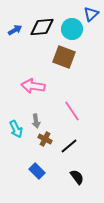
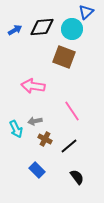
blue triangle: moved 5 px left, 2 px up
gray arrow: moved 1 px left; rotated 88 degrees clockwise
blue rectangle: moved 1 px up
